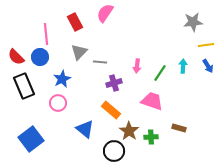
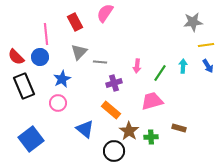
pink trapezoid: rotated 35 degrees counterclockwise
